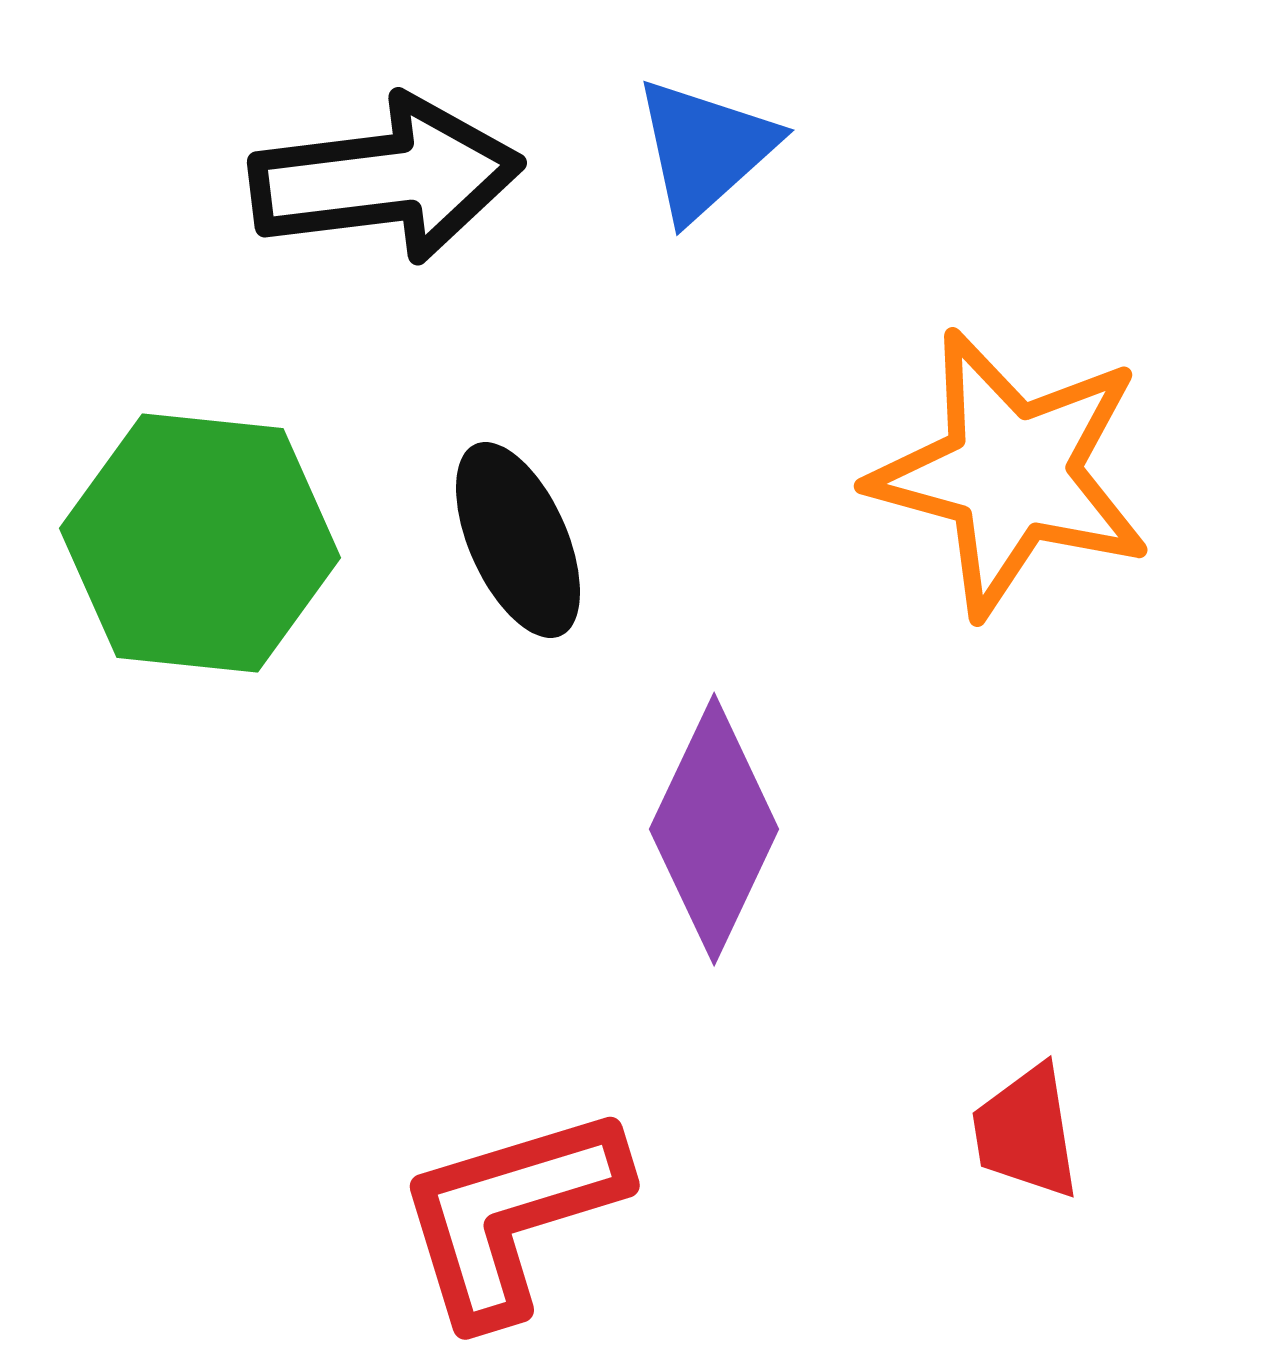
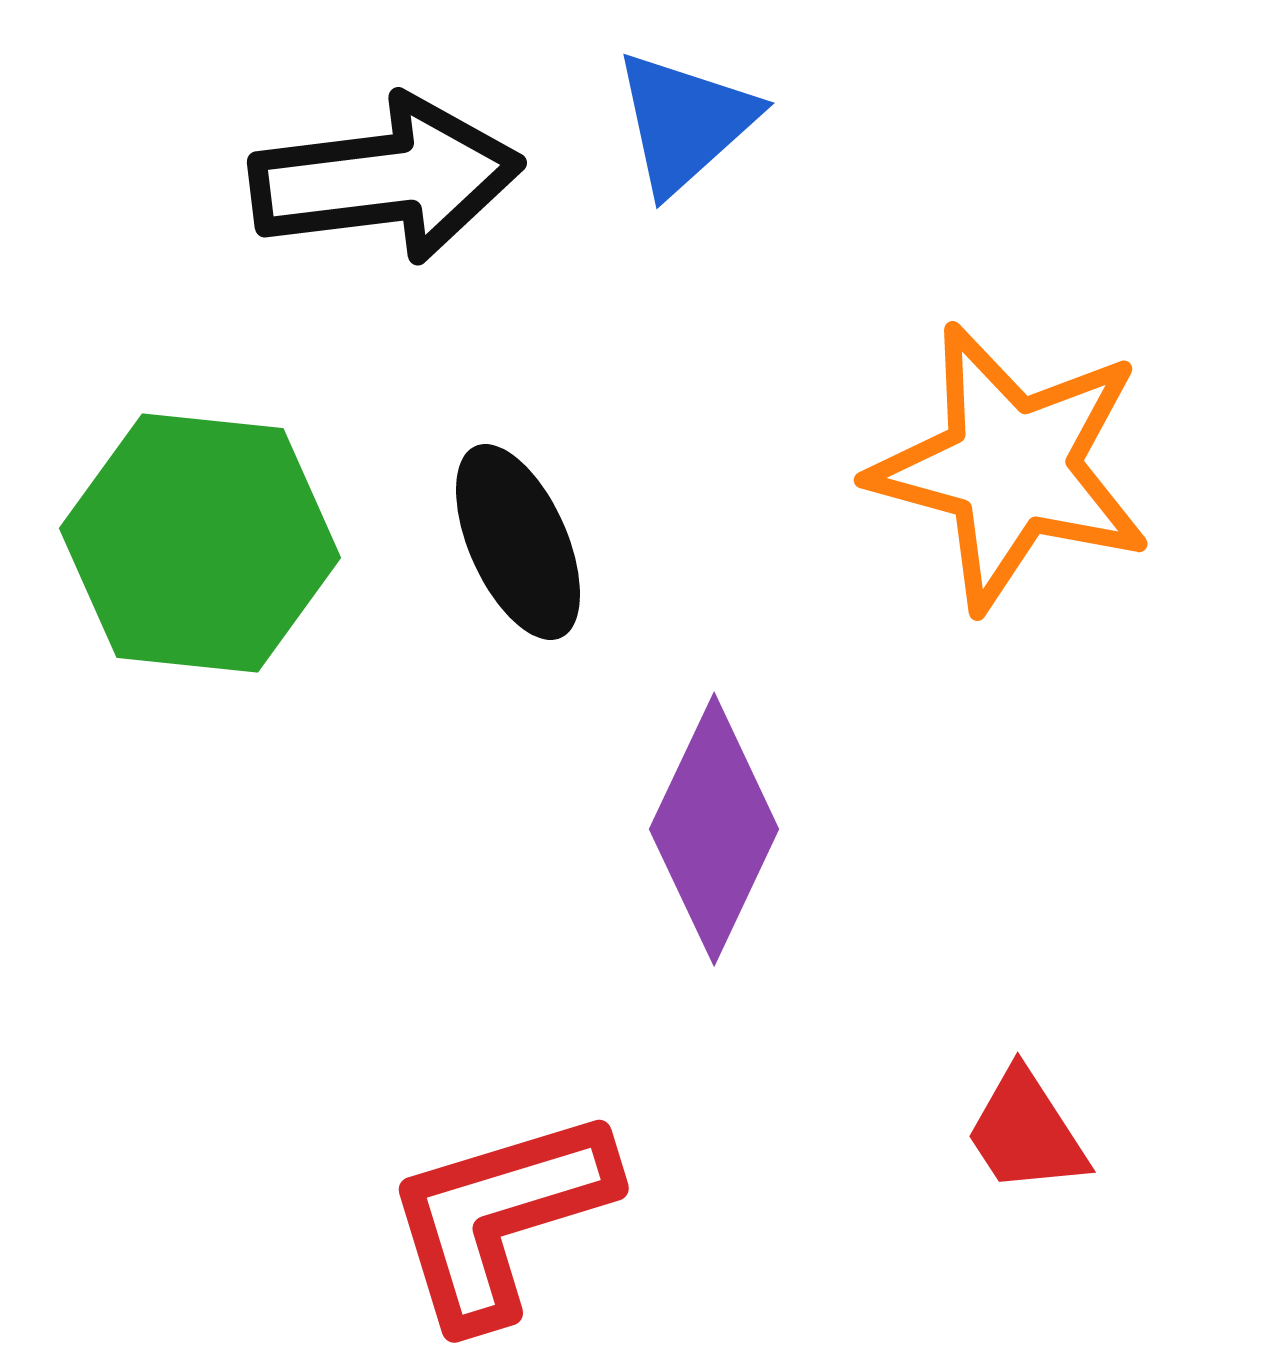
blue triangle: moved 20 px left, 27 px up
orange star: moved 6 px up
black ellipse: moved 2 px down
red trapezoid: rotated 24 degrees counterclockwise
red L-shape: moved 11 px left, 3 px down
